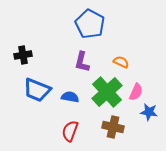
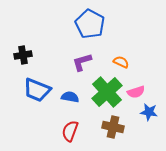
purple L-shape: rotated 60 degrees clockwise
pink semicircle: rotated 48 degrees clockwise
